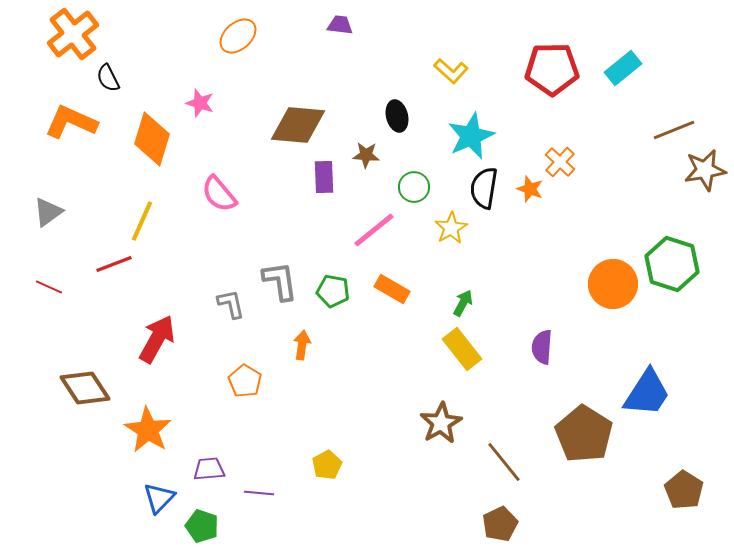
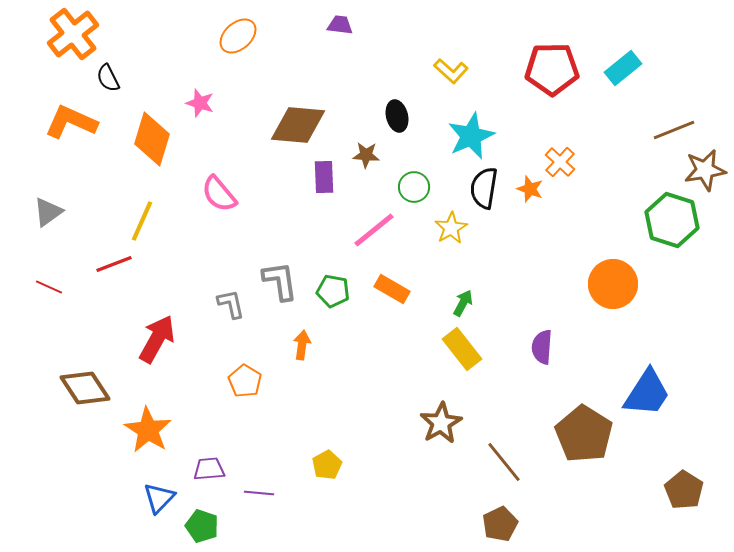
green hexagon at (672, 264): moved 44 px up
